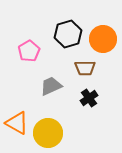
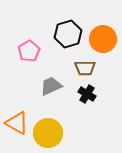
black cross: moved 2 px left, 4 px up; rotated 24 degrees counterclockwise
